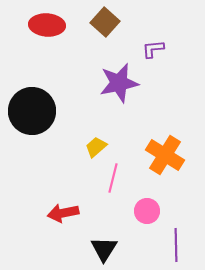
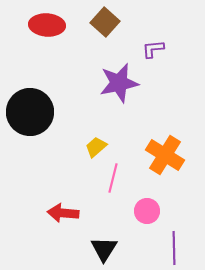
black circle: moved 2 px left, 1 px down
red arrow: rotated 16 degrees clockwise
purple line: moved 2 px left, 3 px down
